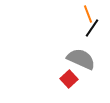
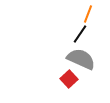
orange line: rotated 42 degrees clockwise
black line: moved 12 px left, 6 px down
